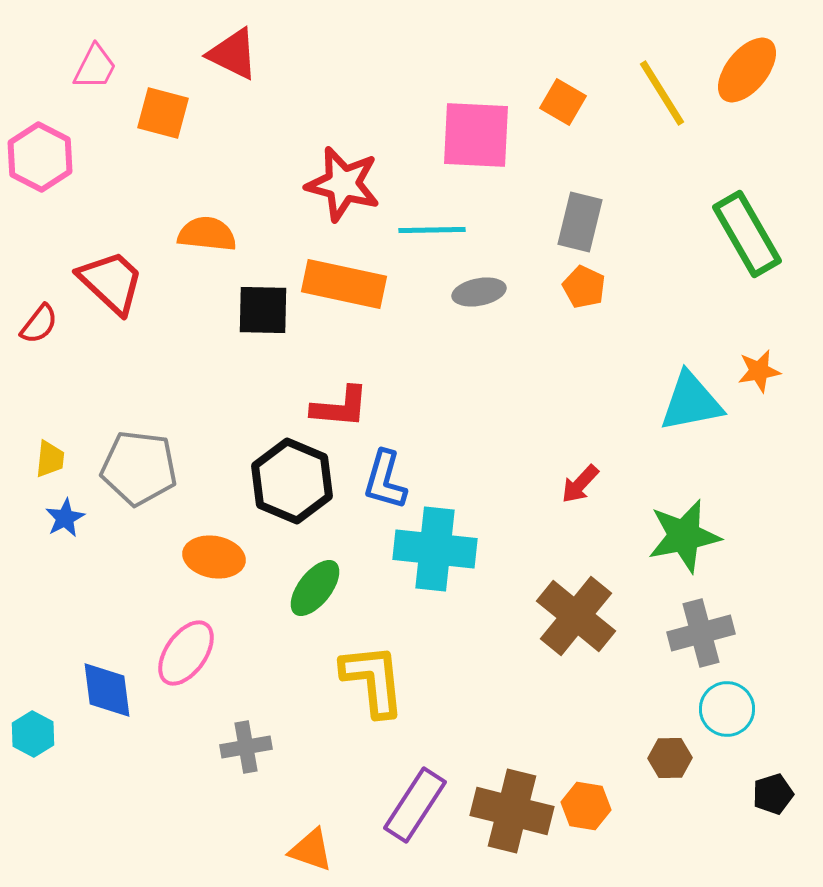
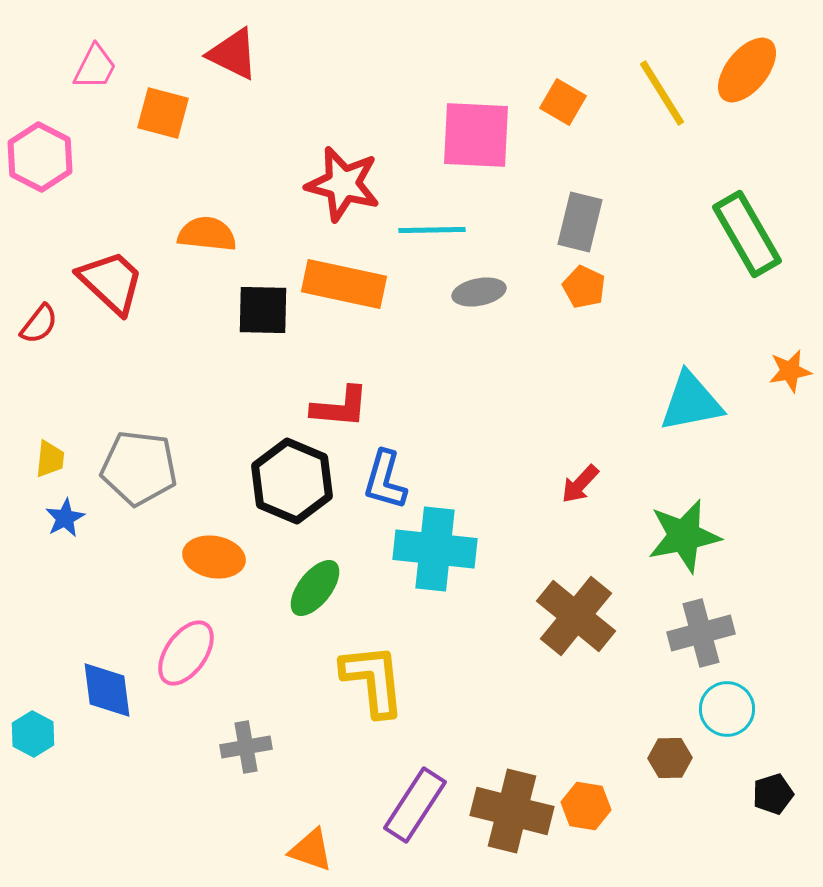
orange star at (759, 371): moved 31 px right
